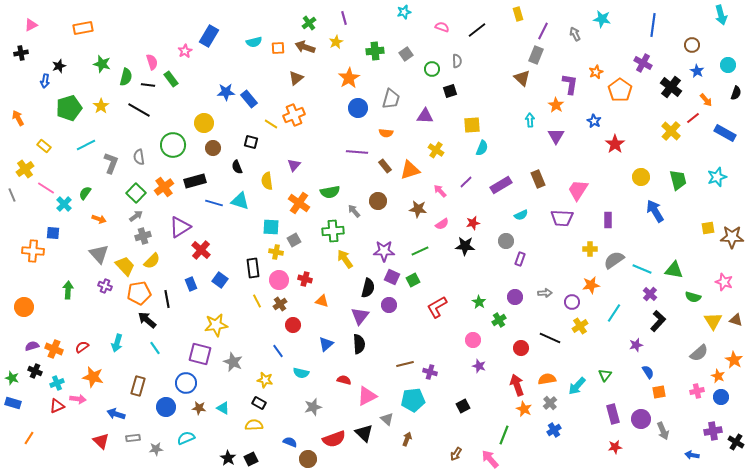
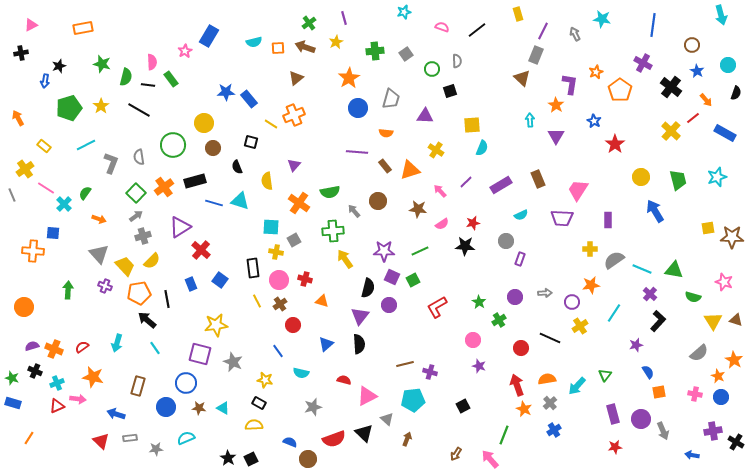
pink semicircle at (152, 62): rotated 14 degrees clockwise
pink cross at (697, 391): moved 2 px left, 3 px down; rotated 24 degrees clockwise
gray rectangle at (133, 438): moved 3 px left
